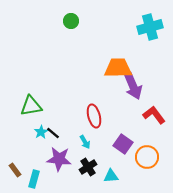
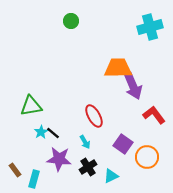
red ellipse: rotated 15 degrees counterclockwise
cyan triangle: rotated 21 degrees counterclockwise
